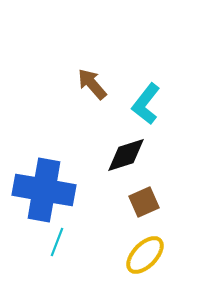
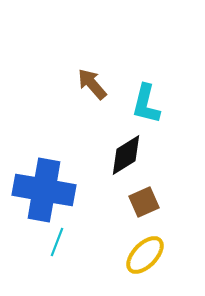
cyan L-shape: rotated 24 degrees counterclockwise
black diamond: rotated 15 degrees counterclockwise
